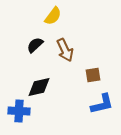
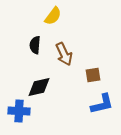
black semicircle: rotated 42 degrees counterclockwise
brown arrow: moved 1 px left, 4 px down
